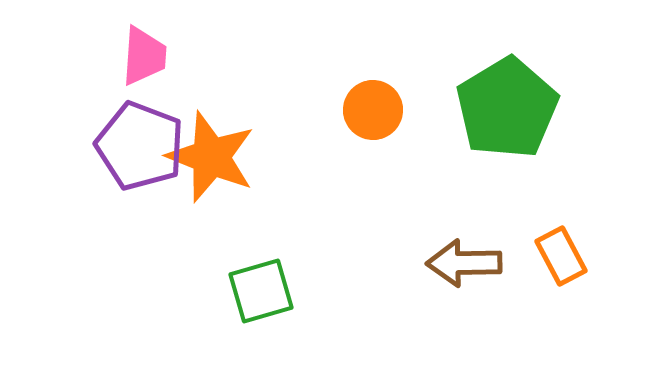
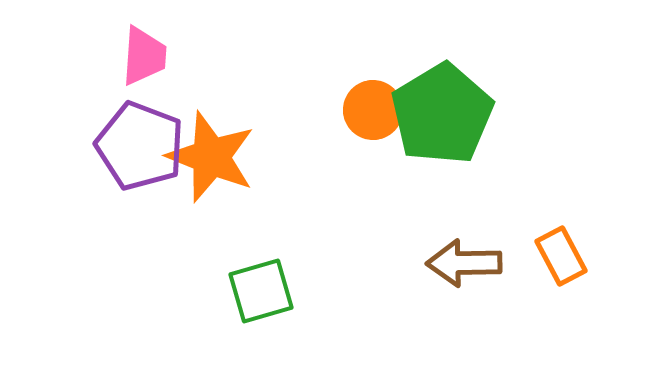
green pentagon: moved 65 px left, 6 px down
